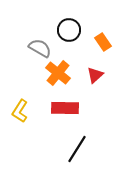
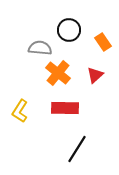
gray semicircle: rotated 25 degrees counterclockwise
